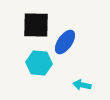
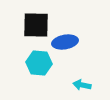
blue ellipse: rotated 45 degrees clockwise
